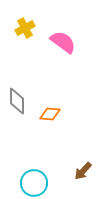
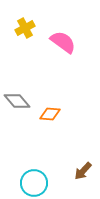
gray diamond: rotated 40 degrees counterclockwise
